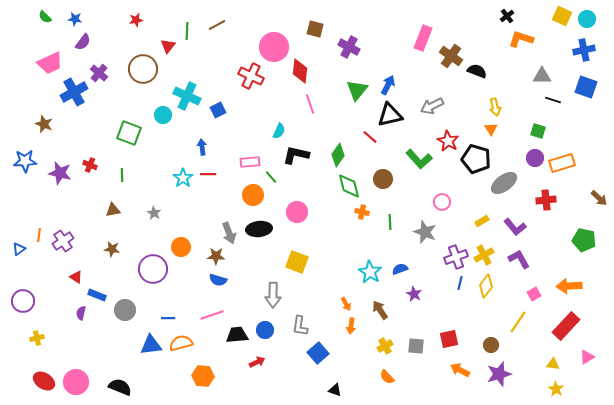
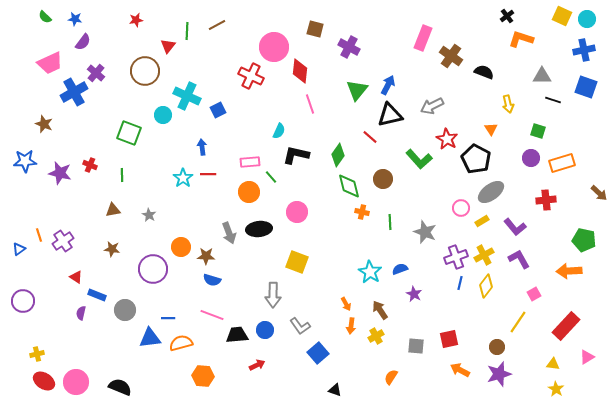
brown circle at (143, 69): moved 2 px right, 2 px down
black semicircle at (477, 71): moved 7 px right, 1 px down
purple cross at (99, 73): moved 3 px left
yellow arrow at (495, 107): moved 13 px right, 3 px up
red star at (448, 141): moved 1 px left, 2 px up
purple circle at (535, 158): moved 4 px left
black pentagon at (476, 159): rotated 12 degrees clockwise
gray ellipse at (504, 183): moved 13 px left, 9 px down
orange circle at (253, 195): moved 4 px left, 3 px up
brown arrow at (599, 198): moved 5 px up
pink circle at (442, 202): moved 19 px right, 6 px down
gray star at (154, 213): moved 5 px left, 2 px down
orange line at (39, 235): rotated 24 degrees counterclockwise
brown star at (216, 256): moved 10 px left
blue semicircle at (218, 280): moved 6 px left
orange arrow at (569, 286): moved 15 px up
pink line at (212, 315): rotated 40 degrees clockwise
gray L-shape at (300, 326): rotated 45 degrees counterclockwise
yellow cross at (37, 338): moved 16 px down
blue triangle at (151, 345): moved 1 px left, 7 px up
brown circle at (491, 345): moved 6 px right, 2 px down
yellow cross at (385, 346): moved 9 px left, 10 px up
red arrow at (257, 362): moved 3 px down
orange semicircle at (387, 377): moved 4 px right; rotated 77 degrees clockwise
